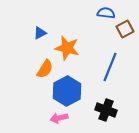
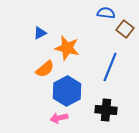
brown square: rotated 24 degrees counterclockwise
orange semicircle: rotated 18 degrees clockwise
black cross: rotated 15 degrees counterclockwise
